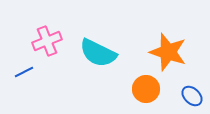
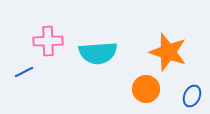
pink cross: moved 1 px right; rotated 20 degrees clockwise
cyan semicircle: rotated 30 degrees counterclockwise
blue ellipse: rotated 70 degrees clockwise
